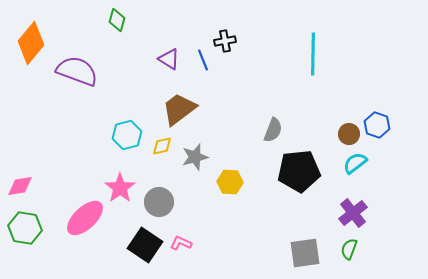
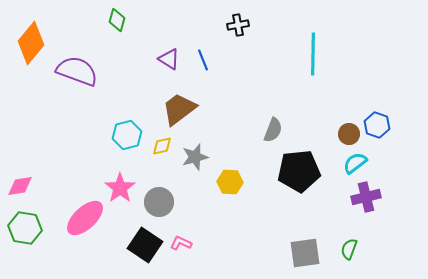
black cross: moved 13 px right, 16 px up
purple cross: moved 13 px right, 16 px up; rotated 24 degrees clockwise
